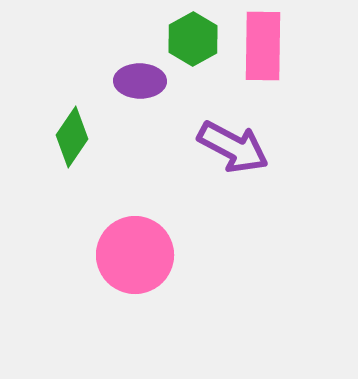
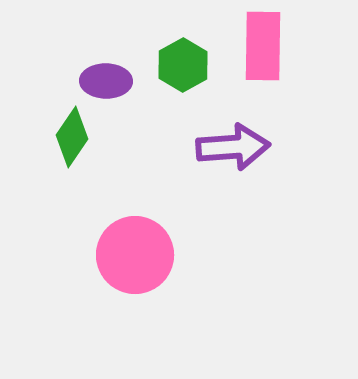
green hexagon: moved 10 px left, 26 px down
purple ellipse: moved 34 px left
purple arrow: rotated 32 degrees counterclockwise
